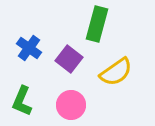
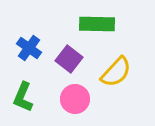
green rectangle: rotated 76 degrees clockwise
yellow semicircle: rotated 12 degrees counterclockwise
green L-shape: moved 1 px right, 4 px up
pink circle: moved 4 px right, 6 px up
